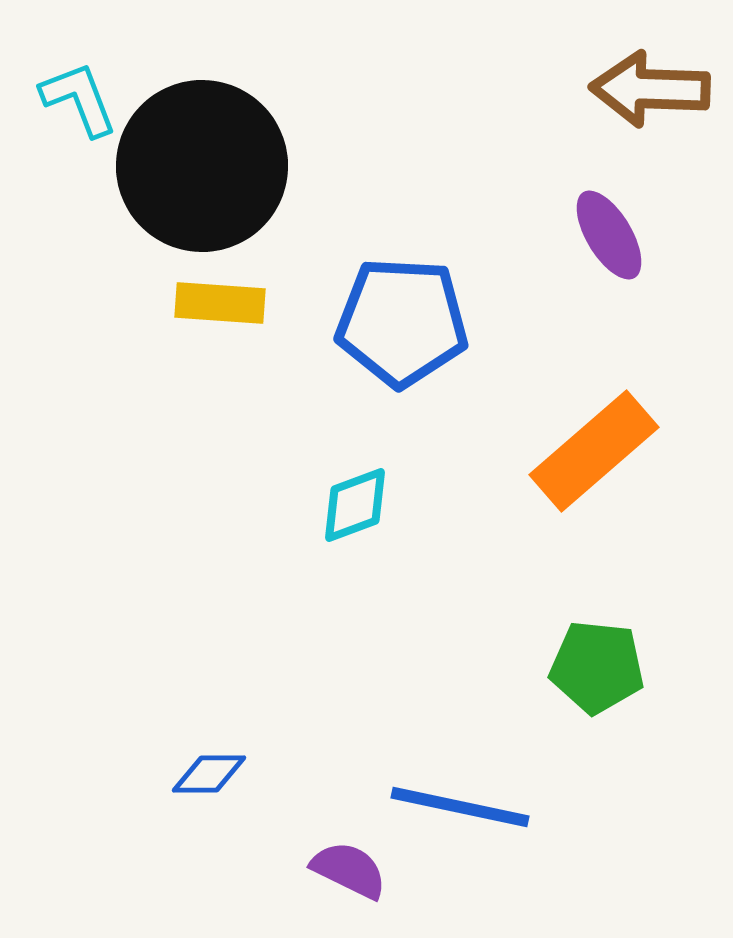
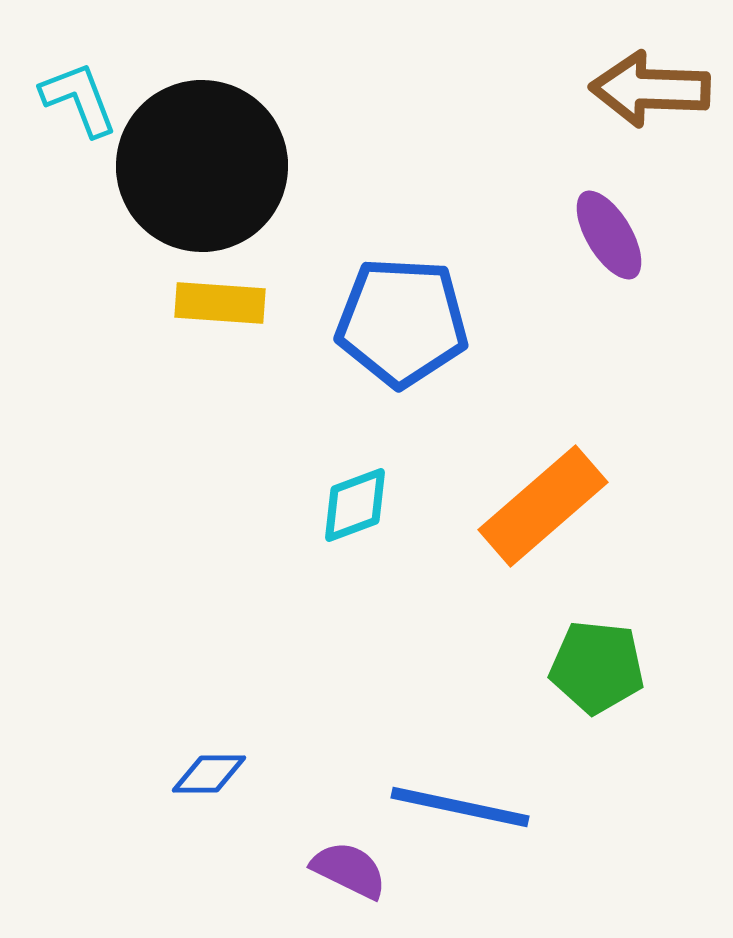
orange rectangle: moved 51 px left, 55 px down
